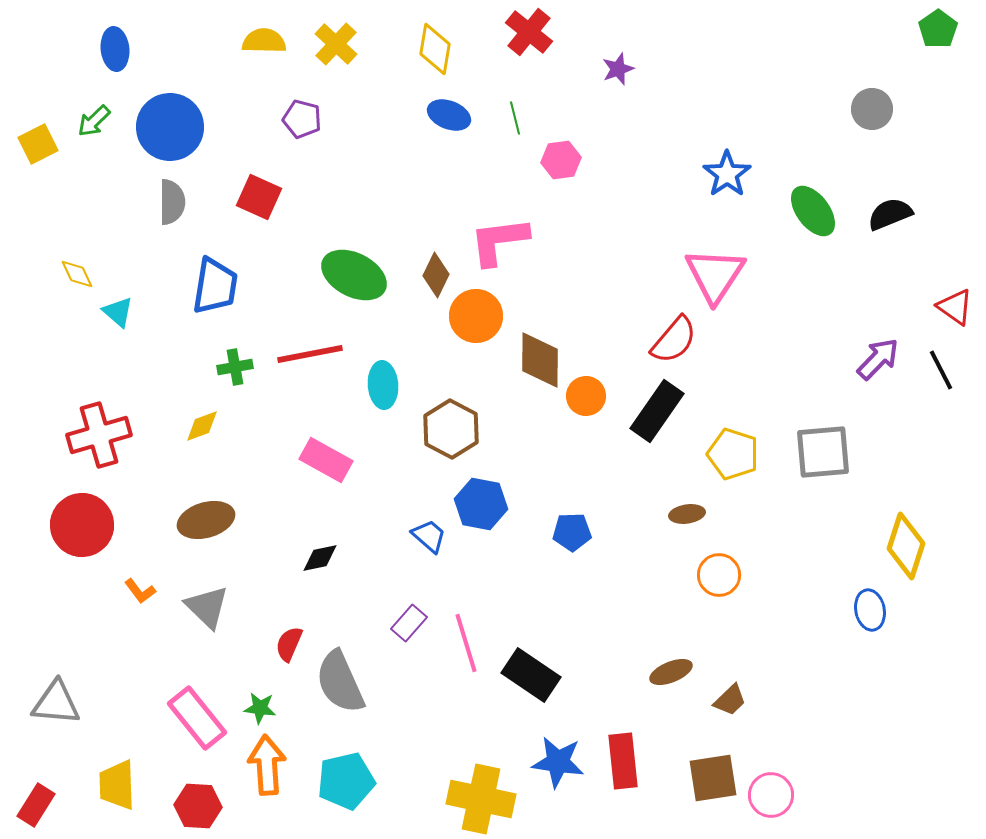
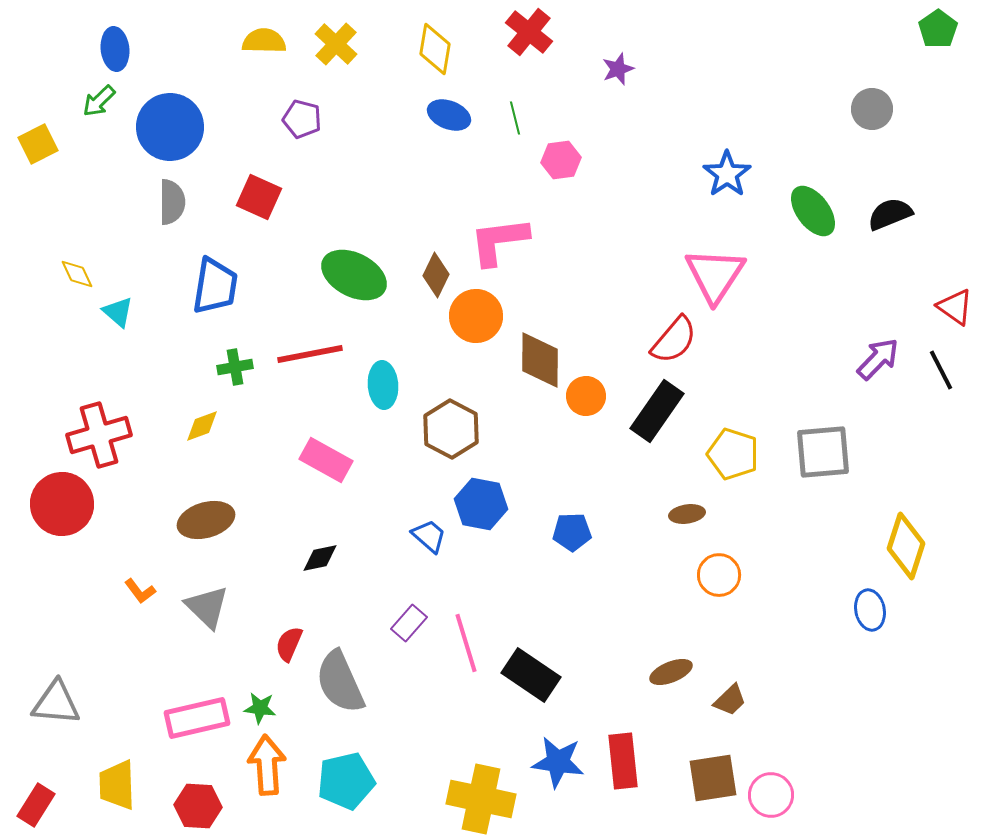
green arrow at (94, 121): moved 5 px right, 20 px up
red circle at (82, 525): moved 20 px left, 21 px up
pink rectangle at (197, 718): rotated 64 degrees counterclockwise
